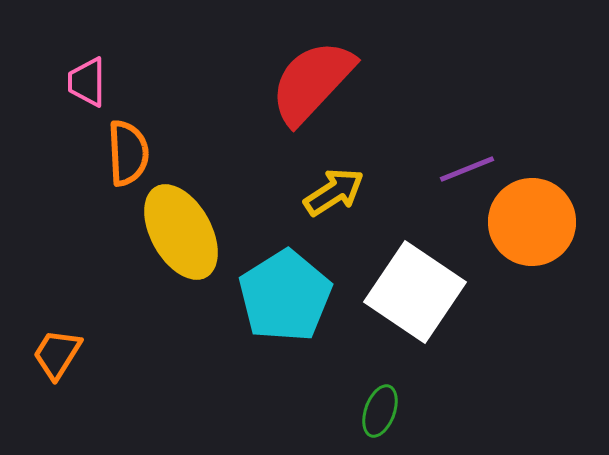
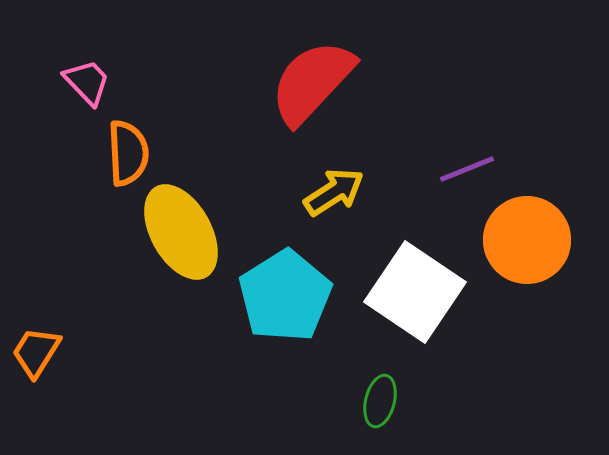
pink trapezoid: rotated 136 degrees clockwise
orange circle: moved 5 px left, 18 px down
orange trapezoid: moved 21 px left, 2 px up
green ellipse: moved 10 px up; rotated 6 degrees counterclockwise
